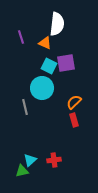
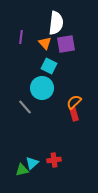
white semicircle: moved 1 px left, 1 px up
purple line: rotated 24 degrees clockwise
orange triangle: rotated 24 degrees clockwise
purple square: moved 19 px up
gray line: rotated 28 degrees counterclockwise
red rectangle: moved 6 px up
cyan triangle: moved 2 px right, 3 px down
green triangle: moved 1 px up
